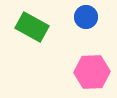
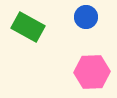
green rectangle: moved 4 px left
